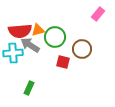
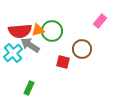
pink rectangle: moved 2 px right, 7 px down
green circle: moved 3 px left, 6 px up
cyan cross: rotated 36 degrees counterclockwise
